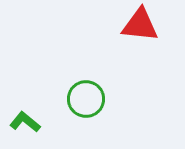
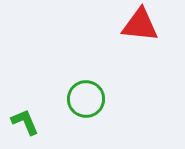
green L-shape: rotated 28 degrees clockwise
